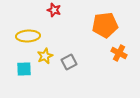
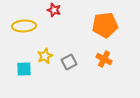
yellow ellipse: moved 4 px left, 10 px up
orange cross: moved 15 px left, 6 px down
